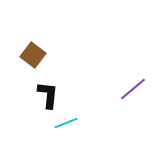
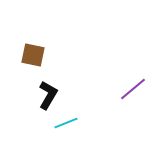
brown square: rotated 25 degrees counterclockwise
black L-shape: rotated 24 degrees clockwise
